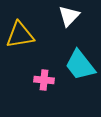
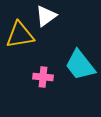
white triangle: moved 23 px left; rotated 10 degrees clockwise
pink cross: moved 1 px left, 3 px up
